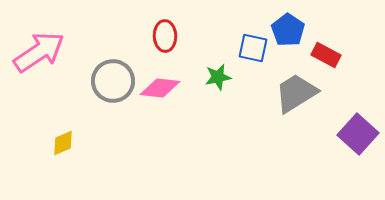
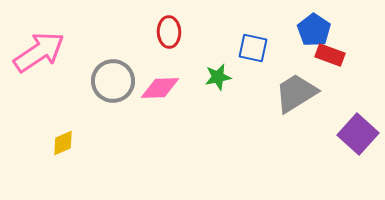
blue pentagon: moved 26 px right
red ellipse: moved 4 px right, 4 px up
red rectangle: moved 4 px right; rotated 8 degrees counterclockwise
pink diamond: rotated 9 degrees counterclockwise
